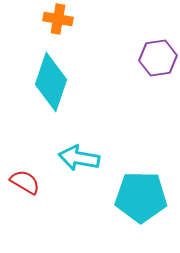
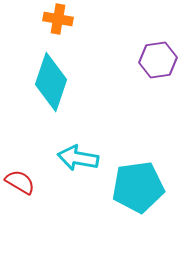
purple hexagon: moved 2 px down
cyan arrow: moved 1 px left
red semicircle: moved 5 px left
cyan pentagon: moved 3 px left, 10 px up; rotated 9 degrees counterclockwise
